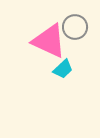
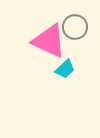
cyan trapezoid: moved 2 px right
